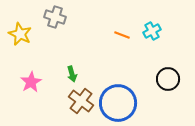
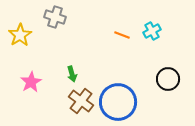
yellow star: moved 1 px down; rotated 15 degrees clockwise
blue circle: moved 1 px up
